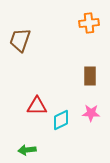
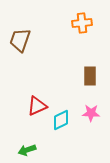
orange cross: moved 7 px left
red triangle: rotated 25 degrees counterclockwise
green arrow: rotated 12 degrees counterclockwise
